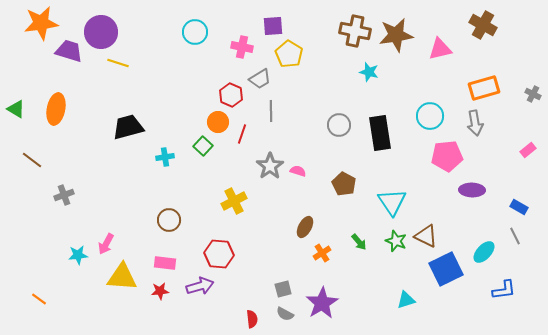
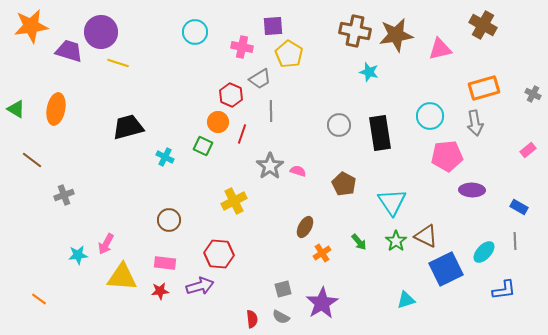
orange star at (41, 23): moved 10 px left, 3 px down
green square at (203, 146): rotated 18 degrees counterclockwise
cyan cross at (165, 157): rotated 36 degrees clockwise
gray line at (515, 236): moved 5 px down; rotated 24 degrees clockwise
green star at (396, 241): rotated 15 degrees clockwise
gray semicircle at (285, 314): moved 4 px left, 3 px down
